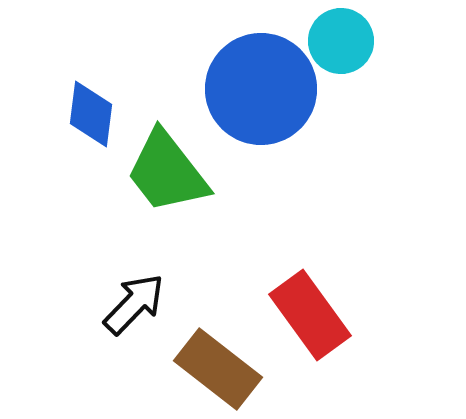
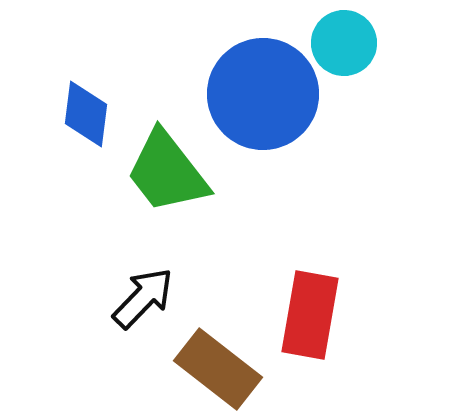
cyan circle: moved 3 px right, 2 px down
blue circle: moved 2 px right, 5 px down
blue diamond: moved 5 px left
black arrow: moved 9 px right, 6 px up
red rectangle: rotated 46 degrees clockwise
